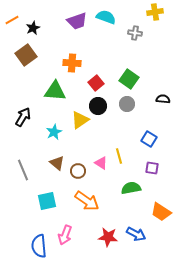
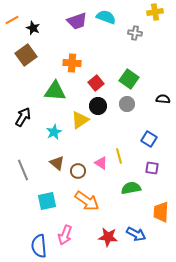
black star: rotated 24 degrees counterclockwise
orange trapezoid: rotated 60 degrees clockwise
